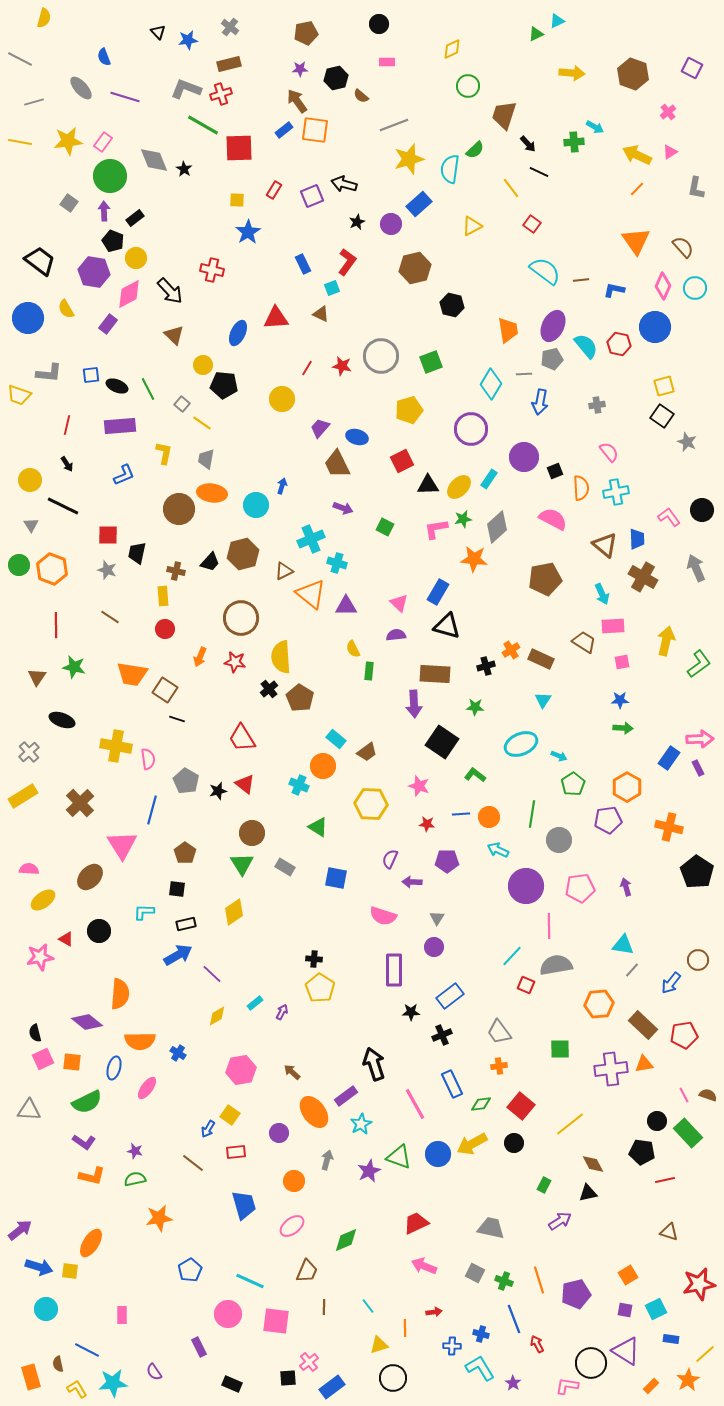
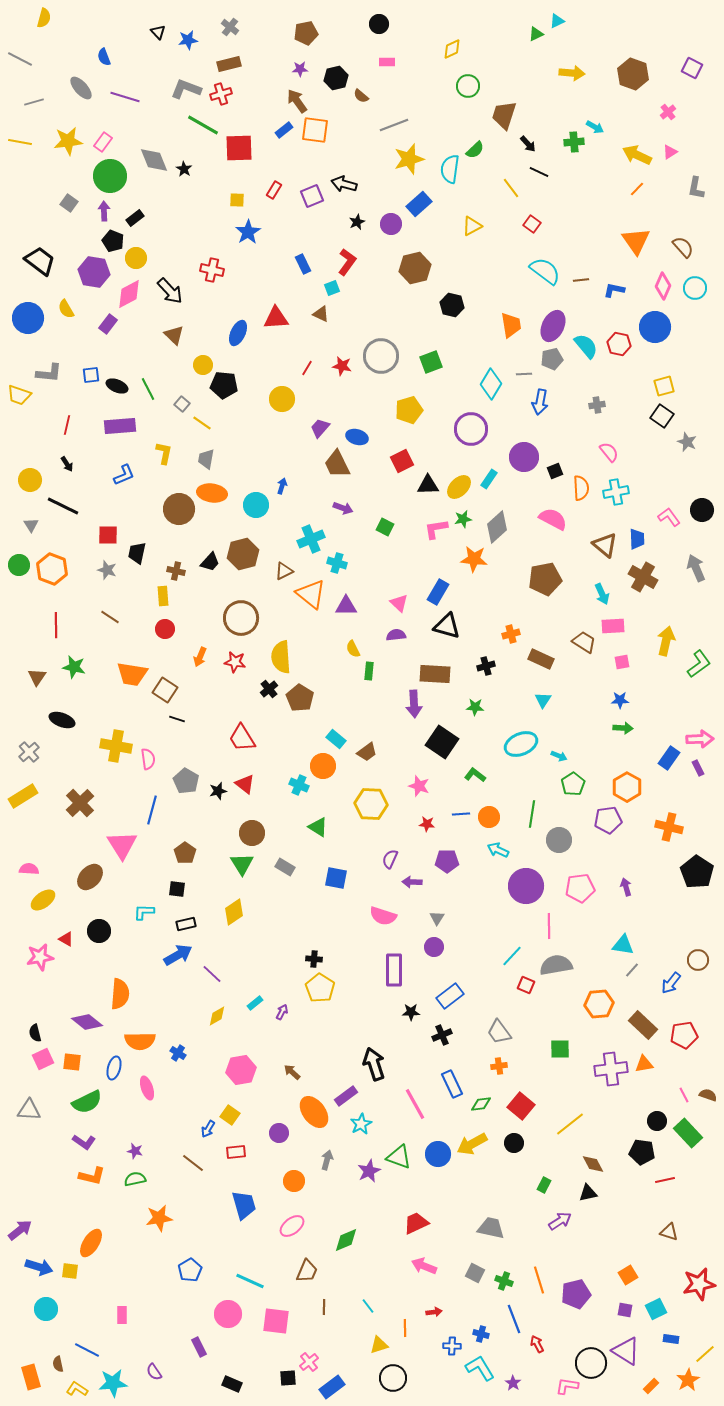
orange trapezoid at (508, 330): moved 3 px right, 5 px up
orange cross at (511, 650): moved 16 px up; rotated 18 degrees clockwise
pink ellipse at (147, 1088): rotated 55 degrees counterclockwise
yellow L-shape at (77, 1389): rotated 25 degrees counterclockwise
